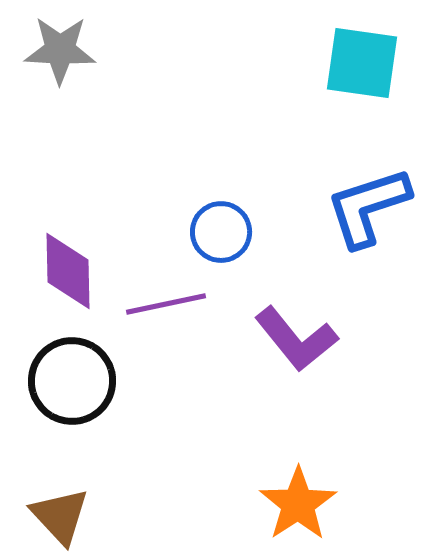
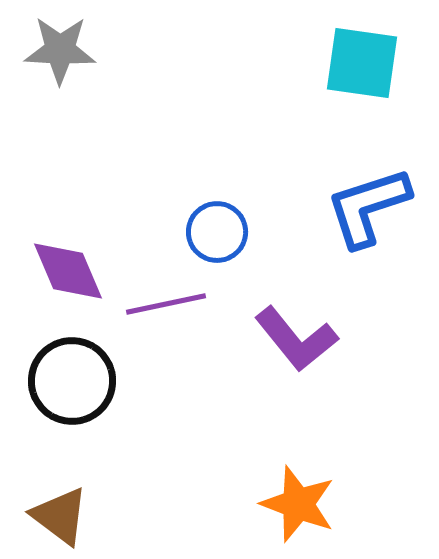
blue circle: moved 4 px left
purple diamond: rotated 22 degrees counterclockwise
orange star: rotated 18 degrees counterclockwise
brown triangle: rotated 10 degrees counterclockwise
